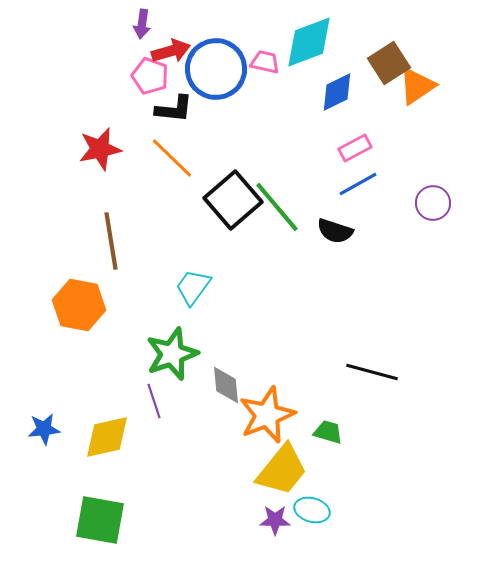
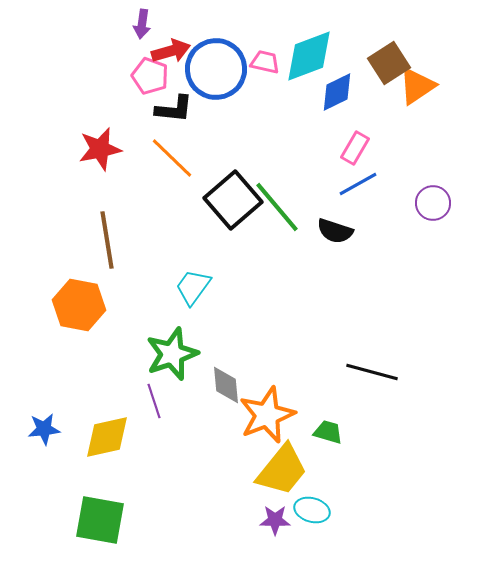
cyan diamond: moved 14 px down
pink rectangle: rotated 32 degrees counterclockwise
brown line: moved 4 px left, 1 px up
